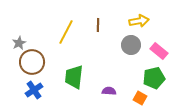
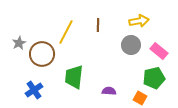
brown circle: moved 10 px right, 8 px up
